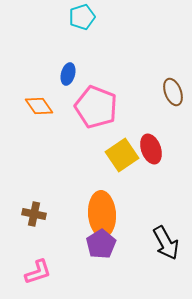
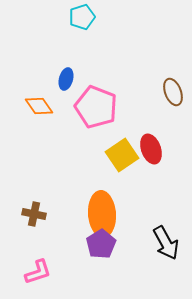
blue ellipse: moved 2 px left, 5 px down
